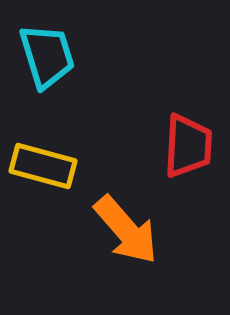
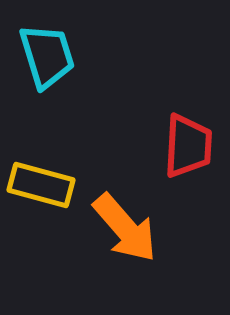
yellow rectangle: moved 2 px left, 19 px down
orange arrow: moved 1 px left, 2 px up
